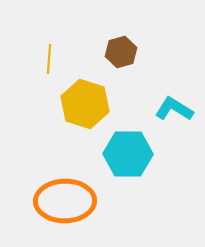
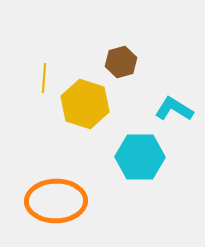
brown hexagon: moved 10 px down
yellow line: moved 5 px left, 19 px down
cyan hexagon: moved 12 px right, 3 px down
orange ellipse: moved 9 px left
